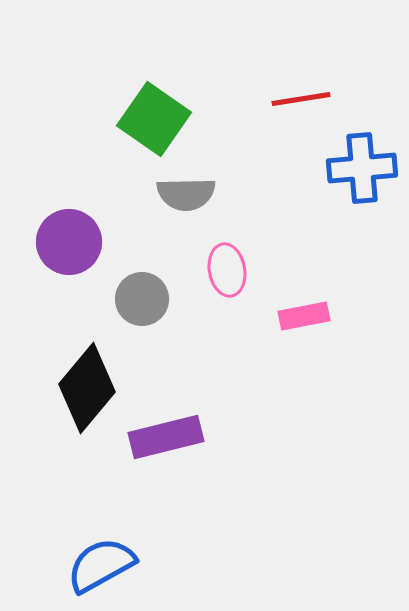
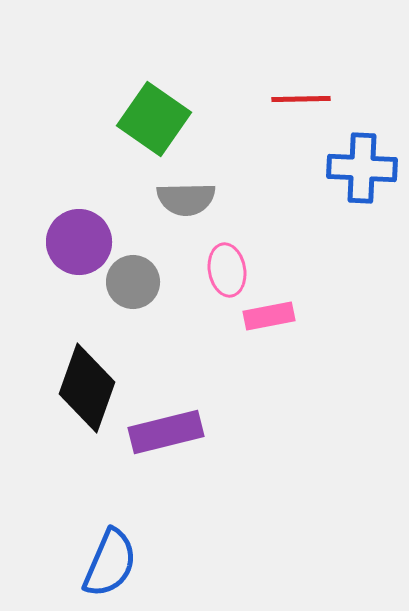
red line: rotated 8 degrees clockwise
blue cross: rotated 8 degrees clockwise
gray semicircle: moved 5 px down
purple circle: moved 10 px right
gray circle: moved 9 px left, 17 px up
pink rectangle: moved 35 px left
black diamond: rotated 20 degrees counterclockwise
purple rectangle: moved 5 px up
blue semicircle: moved 9 px right, 2 px up; rotated 142 degrees clockwise
